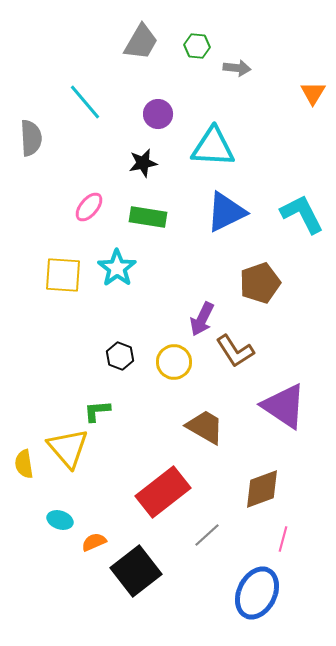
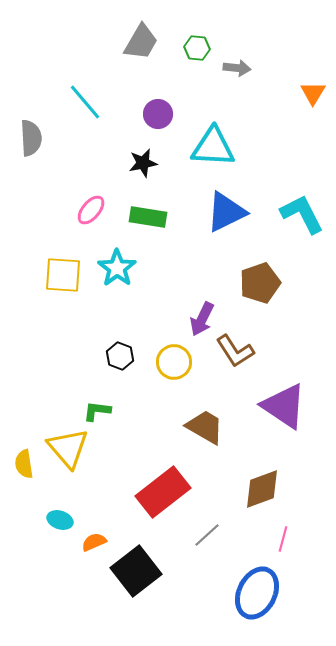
green hexagon: moved 2 px down
pink ellipse: moved 2 px right, 3 px down
green L-shape: rotated 12 degrees clockwise
